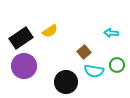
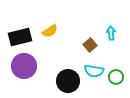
cyan arrow: rotated 80 degrees clockwise
black rectangle: moved 1 px left, 1 px up; rotated 20 degrees clockwise
brown square: moved 6 px right, 7 px up
green circle: moved 1 px left, 12 px down
black circle: moved 2 px right, 1 px up
